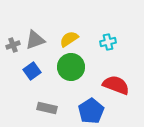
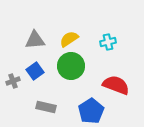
gray triangle: rotated 15 degrees clockwise
gray cross: moved 36 px down
green circle: moved 1 px up
blue square: moved 3 px right
gray rectangle: moved 1 px left, 1 px up
